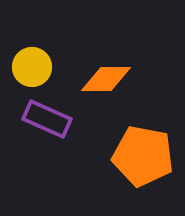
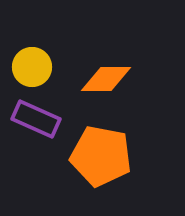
purple rectangle: moved 11 px left
orange pentagon: moved 42 px left
